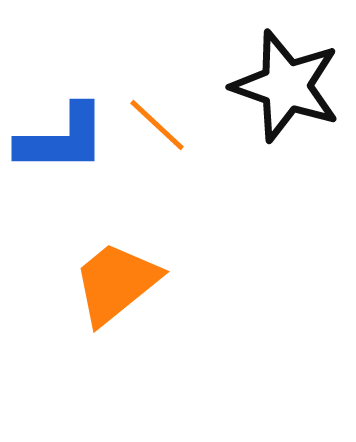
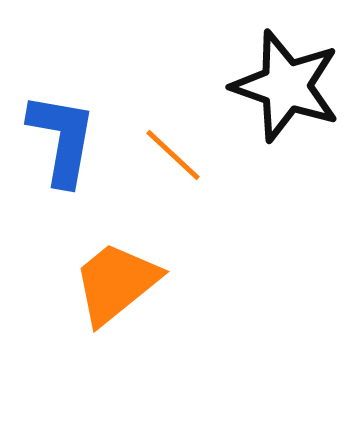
orange line: moved 16 px right, 30 px down
blue L-shape: rotated 80 degrees counterclockwise
